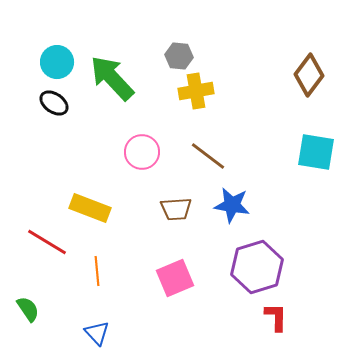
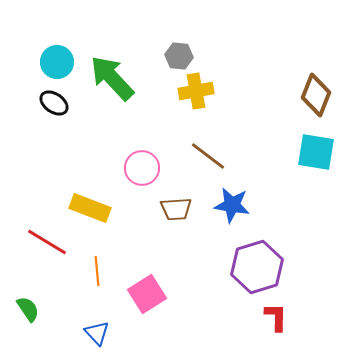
brown diamond: moved 7 px right, 20 px down; rotated 15 degrees counterclockwise
pink circle: moved 16 px down
pink square: moved 28 px left, 16 px down; rotated 9 degrees counterclockwise
